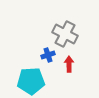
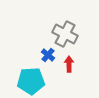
blue cross: rotated 32 degrees counterclockwise
